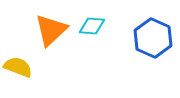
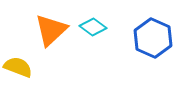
cyan diamond: moved 1 px right, 1 px down; rotated 32 degrees clockwise
